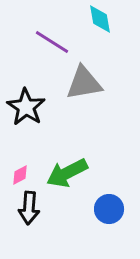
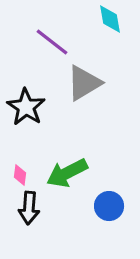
cyan diamond: moved 10 px right
purple line: rotated 6 degrees clockwise
gray triangle: rotated 21 degrees counterclockwise
pink diamond: rotated 55 degrees counterclockwise
blue circle: moved 3 px up
